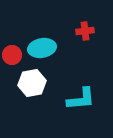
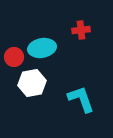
red cross: moved 4 px left, 1 px up
red circle: moved 2 px right, 2 px down
cyan L-shape: rotated 104 degrees counterclockwise
